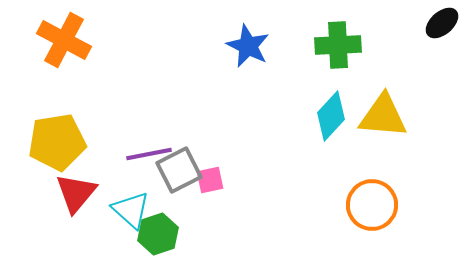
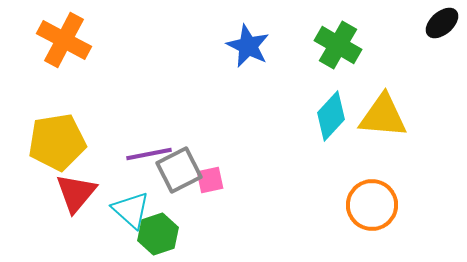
green cross: rotated 33 degrees clockwise
